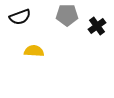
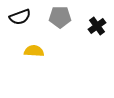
gray pentagon: moved 7 px left, 2 px down
